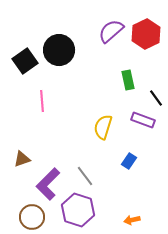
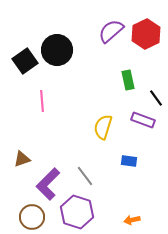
black circle: moved 2 px left
blue rectangle: rotated 63 degrees clockwise
purple hexagon: moved 1 px left, 2 px down
